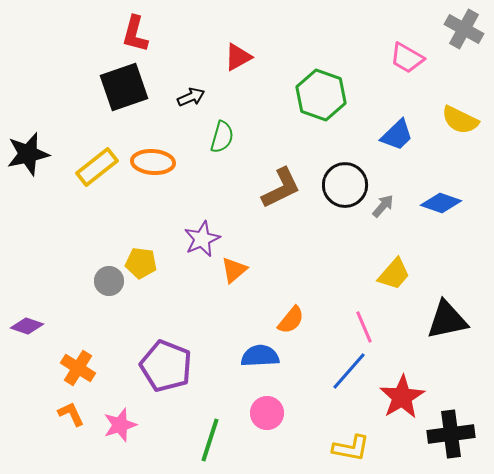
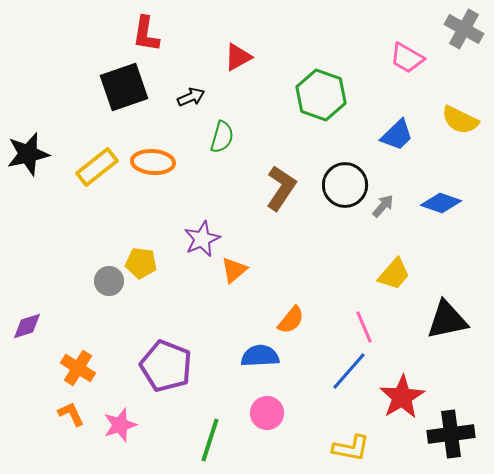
red L-shape: moved 11 px right; rotated 6 degrees counterclockwise
brown L-shape: rotated 30 degrees counterclockwise
purple diamond: rotated 36 degrees counterclockwise
